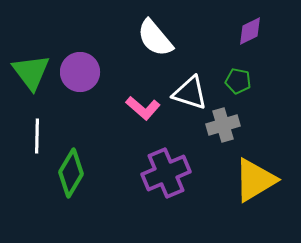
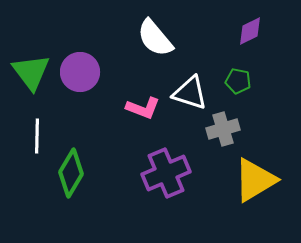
pink L-shape: rotated 20 degrees counterclockwise
gray cross: moved 4 px down
